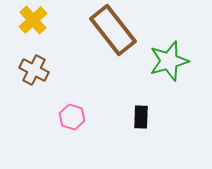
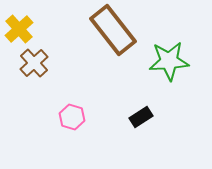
yellow cross: moved 14 px left, 9 px down
green star: rotated 12 degrees clockwise
brown cross: moved 7 px up; rotated 20 degrees clockwise
black rectangle: rotated 55 degrees clockwise
